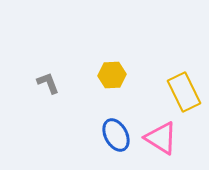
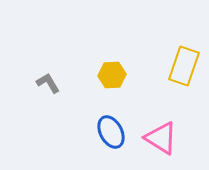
gray L-shape: rotated 10 degrees counterclockwise
yellow rectangle: moved 26 px up; rotated 45 degrees clockwise
blue ellipse: moved 5 px left, 3 px up
